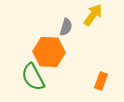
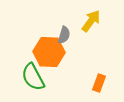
yellow arrow: moved 2 px left, 6 px down
gray semicircle: moved 2 px left, 8 px down
orange rectangle: moved 2 px left, 2 px down
